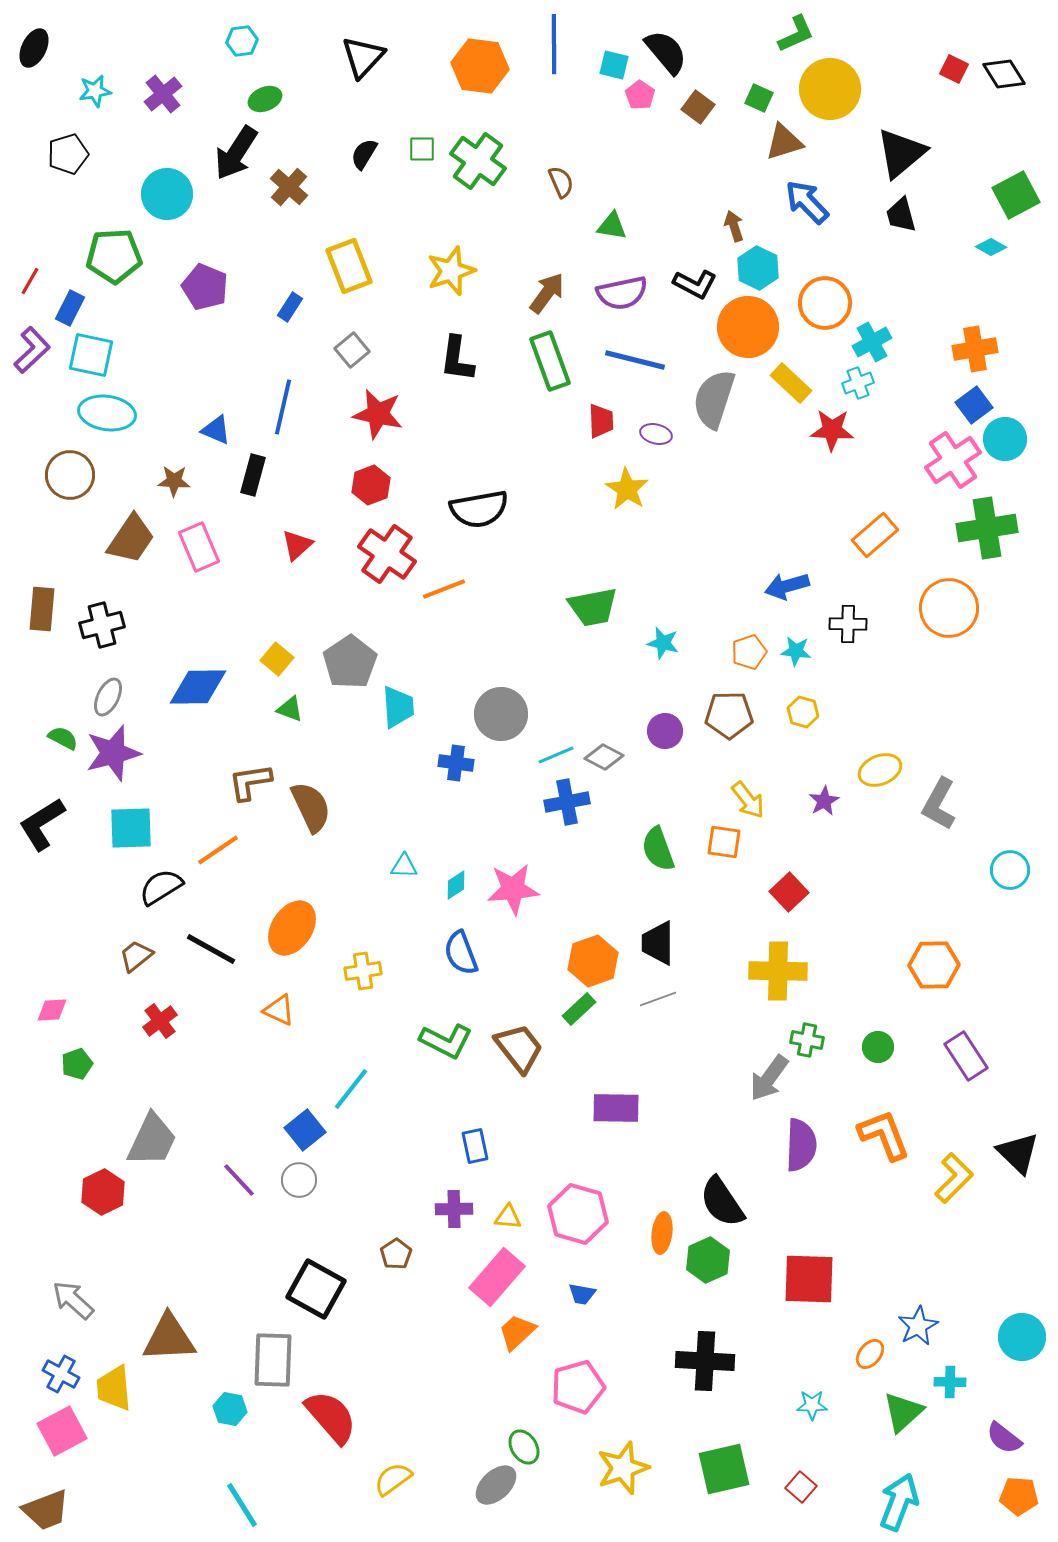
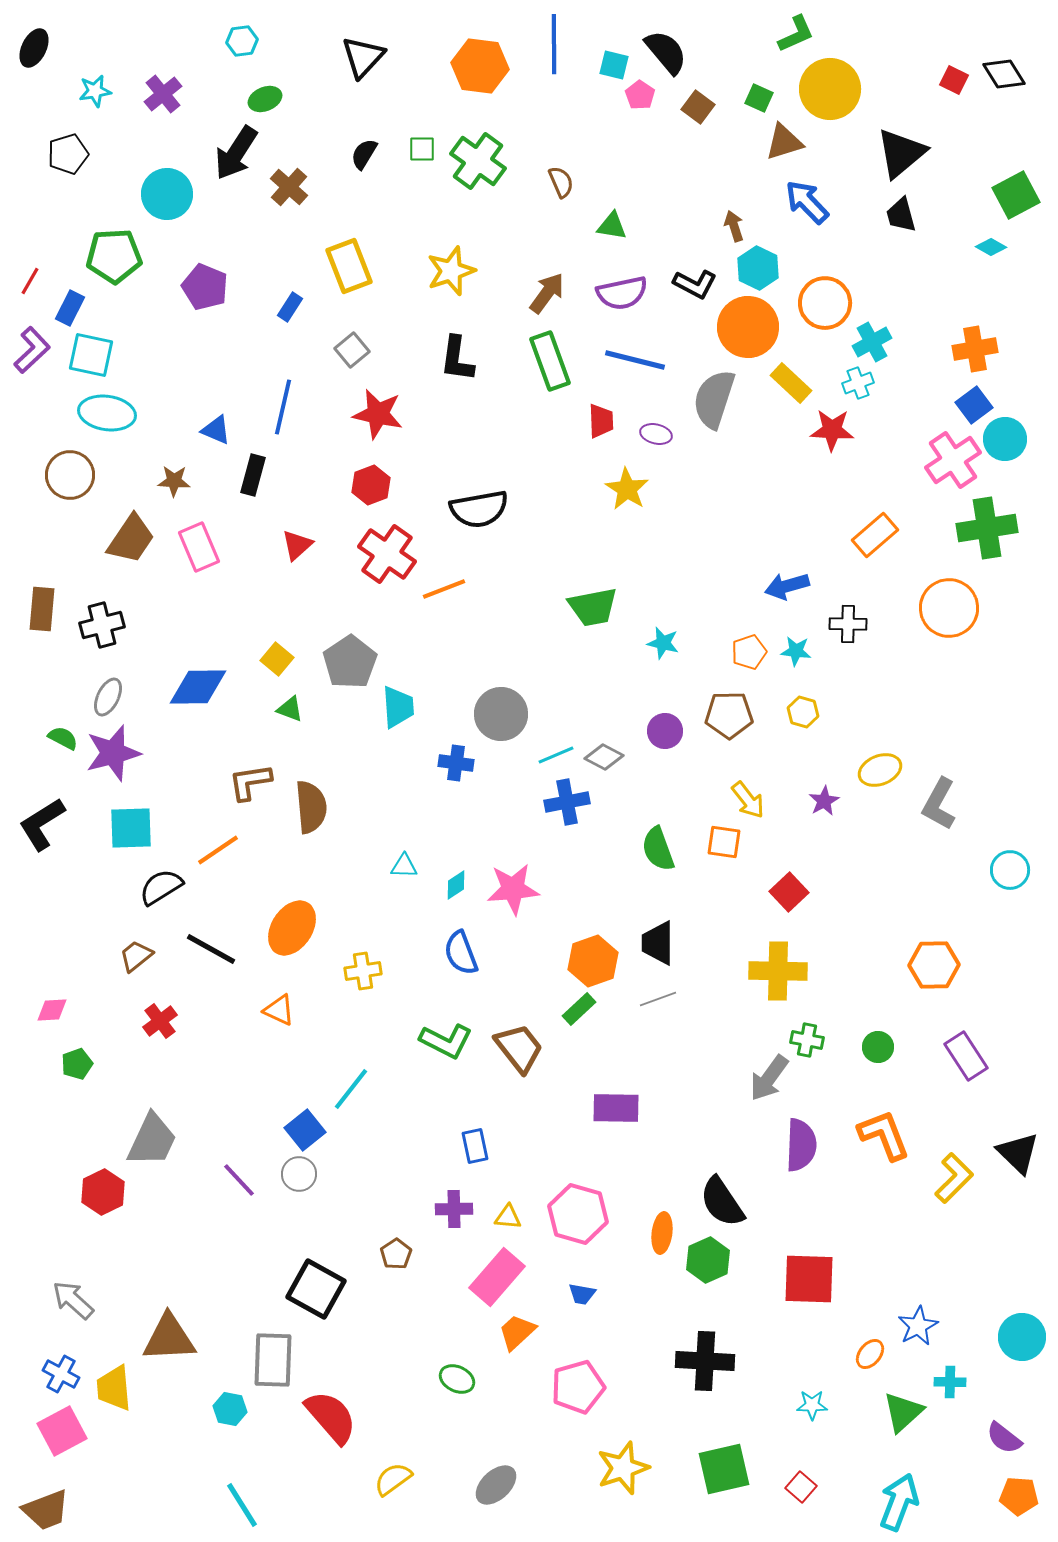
red square at (954, 69): moved 11 px down
brown semicircle at (311, 807): rotated 20 degrees clockwise
gray circle at (299, 1180): moved 6 px up
green ellipse at (524, 1447): moved 67 px left, 68 px up; rotated 32 degrees counterclockwise
